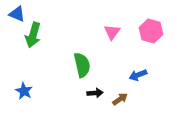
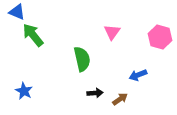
blue triangle: moved 2 px up
pink hexagon: moved 9 px right, 6 px down
green arrow: rotated 125 degrees clockwise
green semicircle: moved 6 px up
